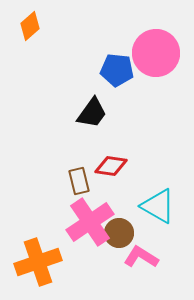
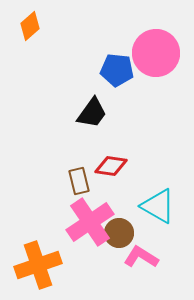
orange cross: moved 3 px down
